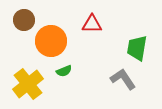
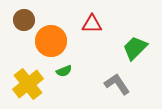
green trapezoid: moved 2 px left; rotated 36 degrees clockwise
gray L-shape: moved 6 px left, 5 px down
